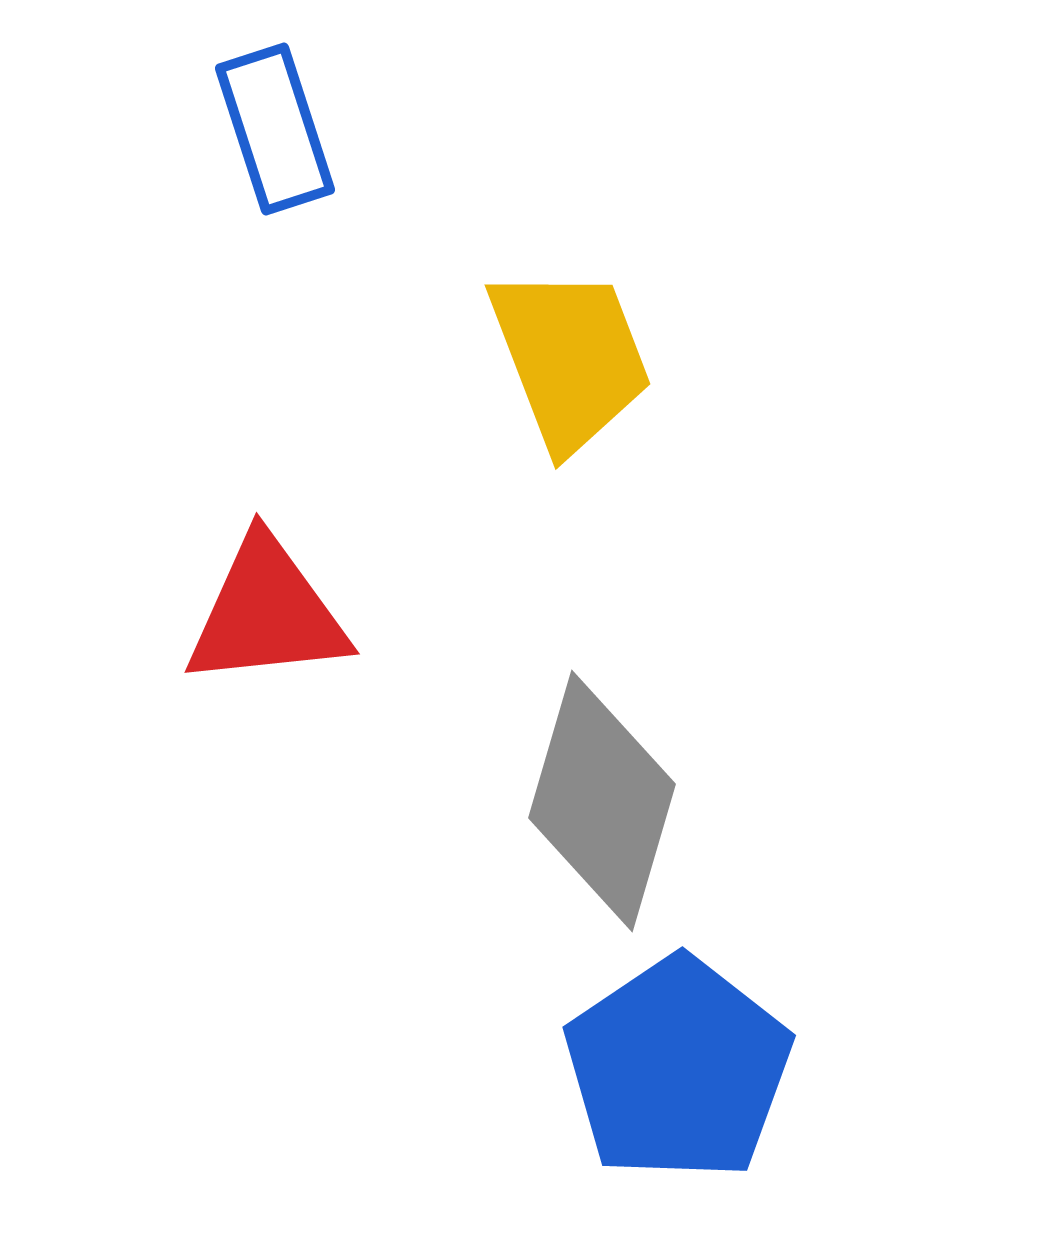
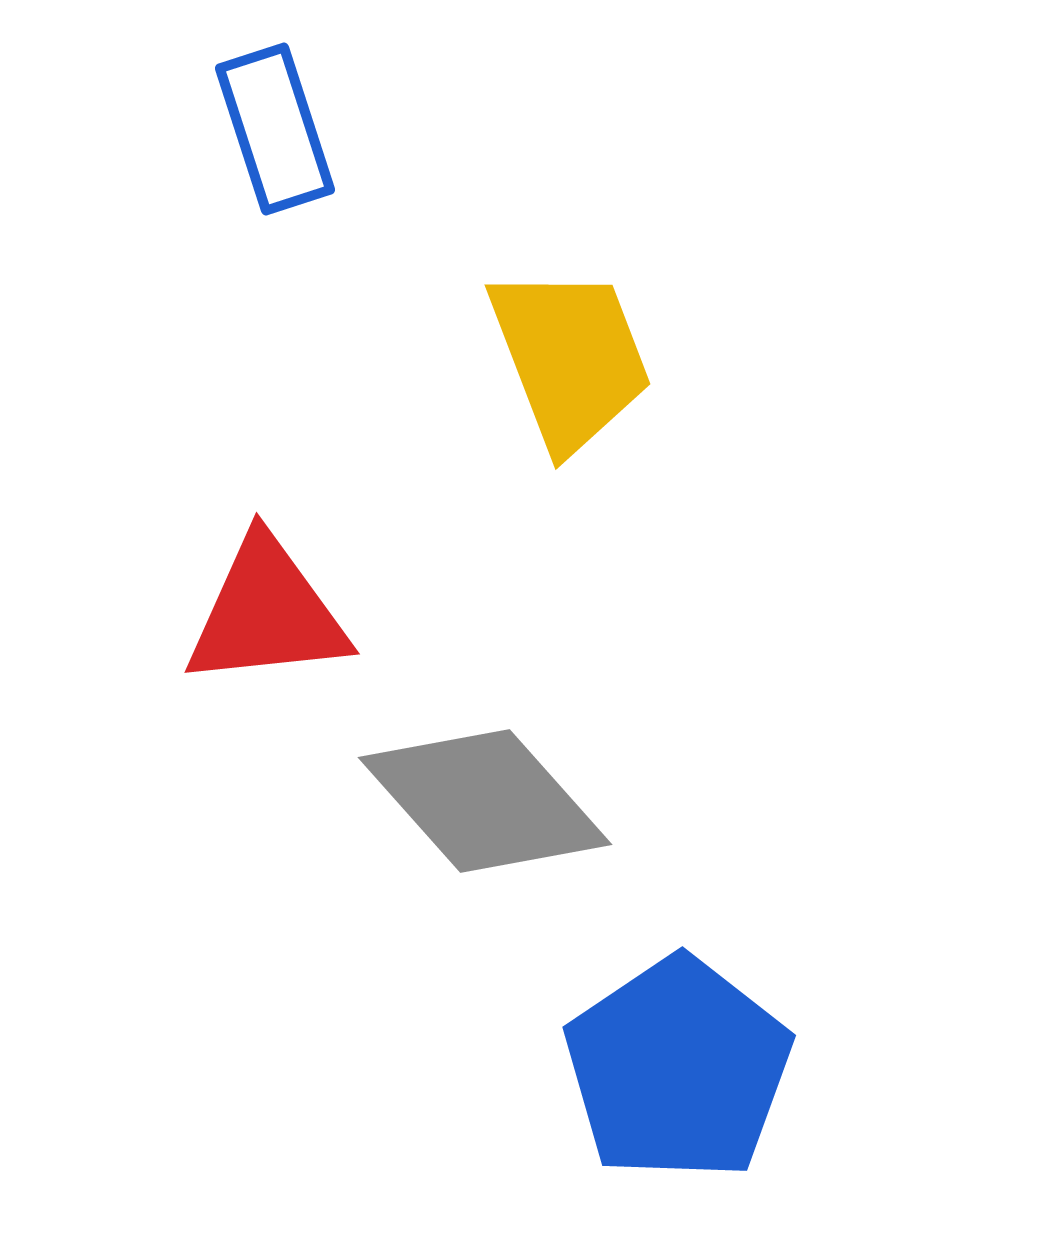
gray diamond: moved 117 px left; rotated 58 degrees counterclockwise
